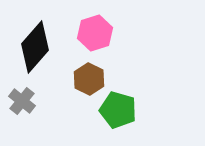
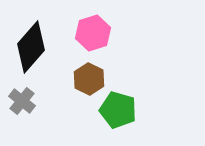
pink hexagon: moved 2 px left
black diamond: moved 4 px left
